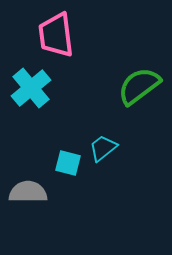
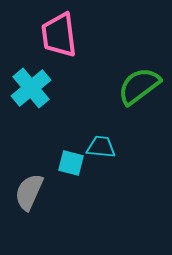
pink trapezoid: moved 3 px right
cyan trapezoid: moved 2 px left, 1 px up; rotated 44 degrees clockwise
cyan square: moved 3 px right
gray semicircle: moved 1 px right; rotated 66 degrees counterclockwise
